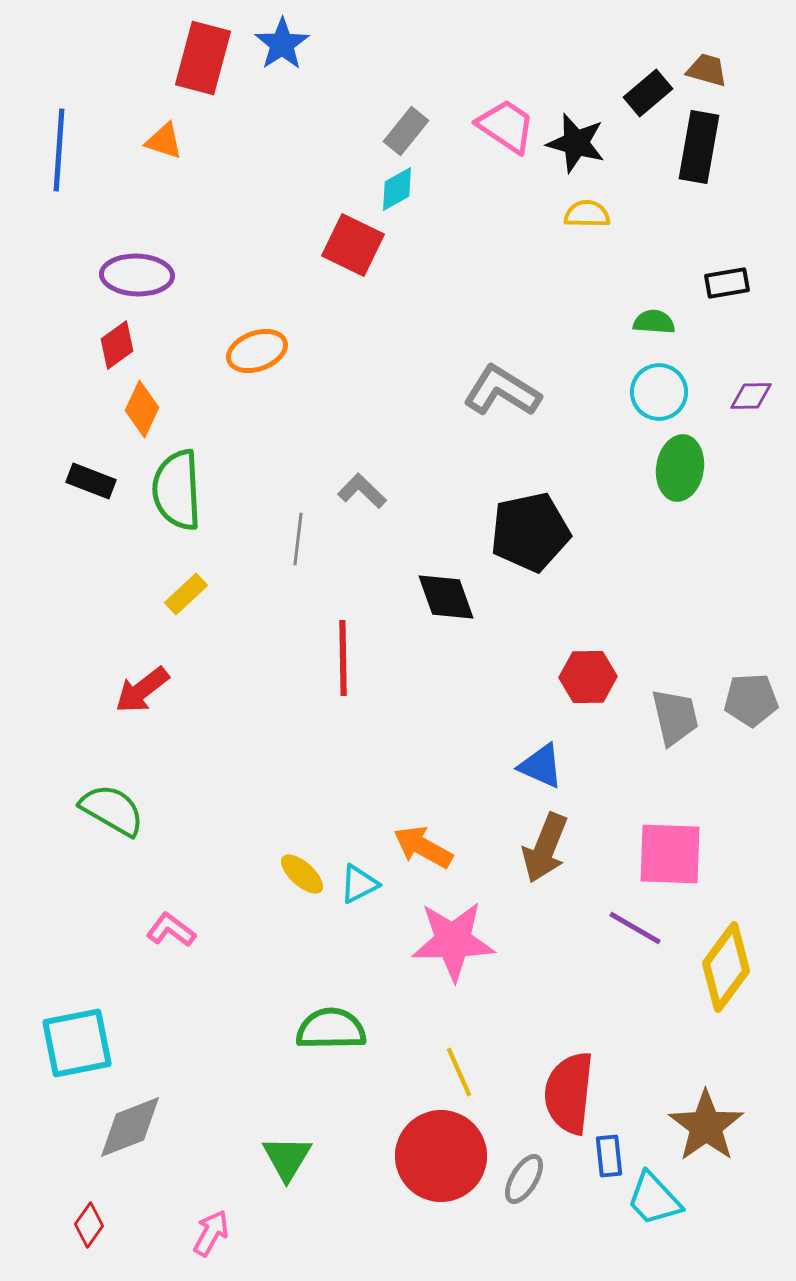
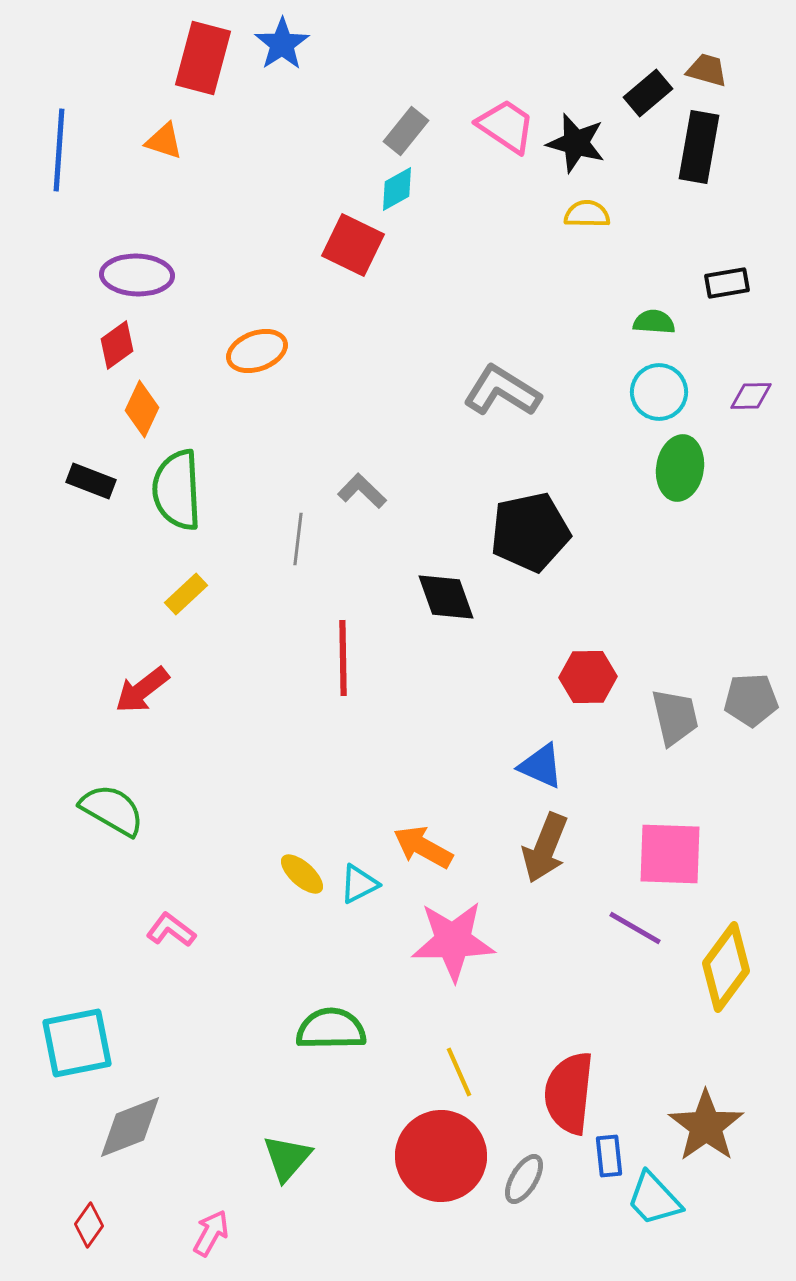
green triangle at (287, 1158): rotated 10 degrees clockwise
